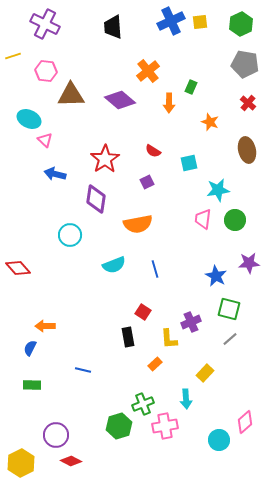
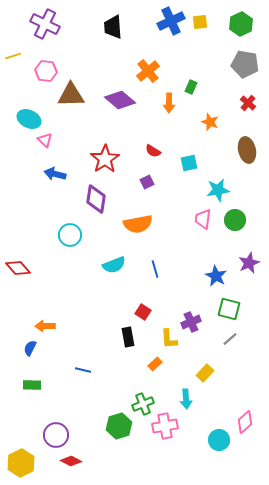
purple star at (249, 263): rotated 20 degrees counterclockwise
